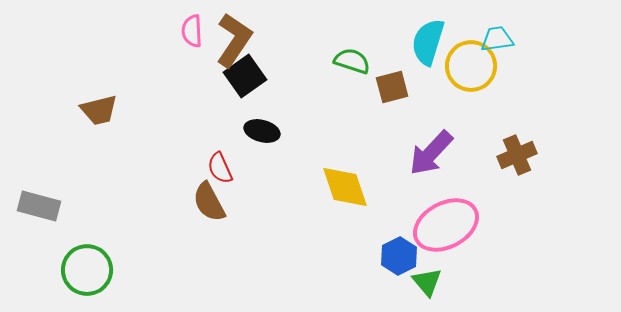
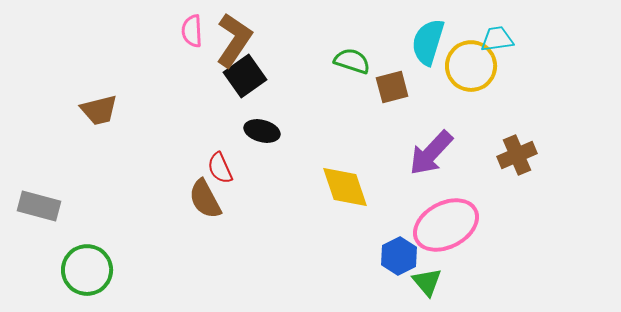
brown semicircle: moved 4 px left, 3 px up
